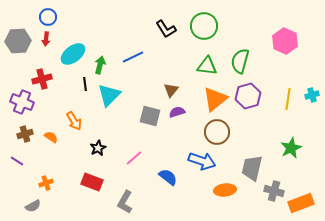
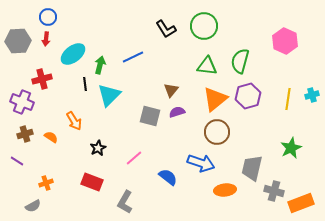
blue arrow: moved 1 px left, 2 px down
